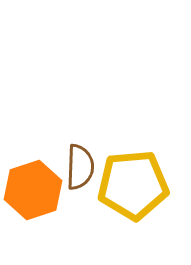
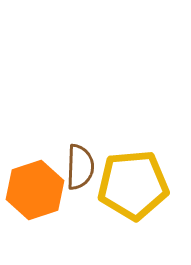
orange hexagon: moved 2 px right
